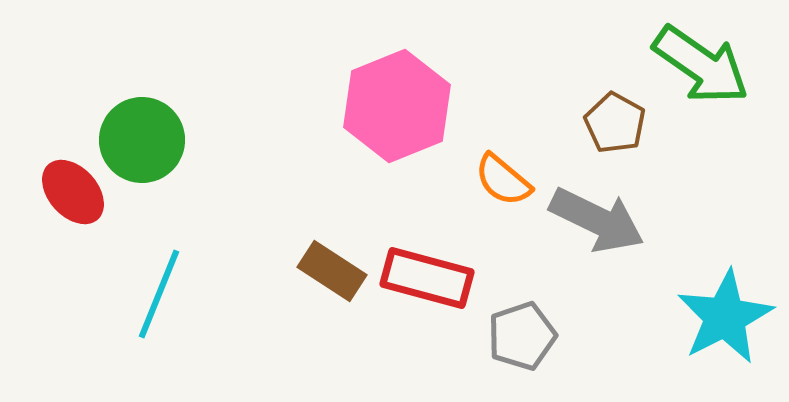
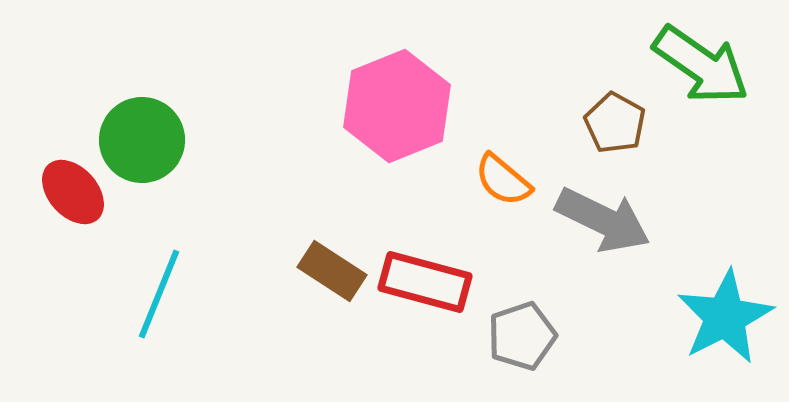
gray arrow: moved 6 px right
red rectangle: moved 2 px left, 4 px down
